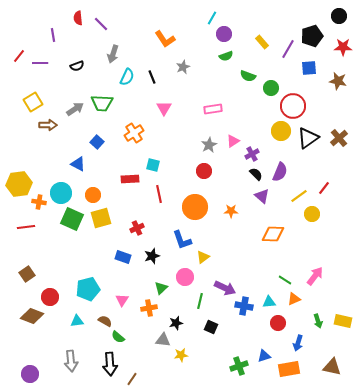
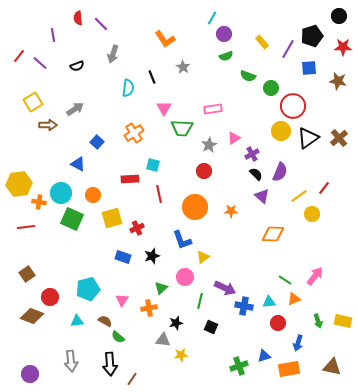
purple line at (40, 63): rotated 42 degrees clockwise
gray star at (183, 67): rotated 16 degrees counterclockwise
cyan semicircle at (127, 77): moved 1 px right, 11 px down; rotated 18 degrees counterclockwise
green trapezoid at (102, 103): moved 80 px right, 25 px down
pink triangle at (233, 141): moved 1 px right, 3 px up
yellow square at (101, 218): moved 11 px right
